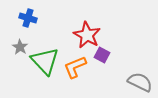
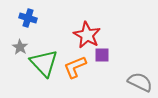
purple square: rotated 28 degrees counterclockwise
green triangle: moved 1 px left, 2 px down
